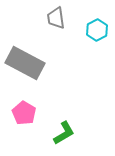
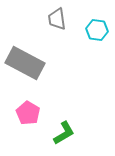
gray trapezoid: moved 1 px right, 1 px down
cyan hexagon: rotated 25 degrees counterclockwise
pink pentagon: moved 4 px right
